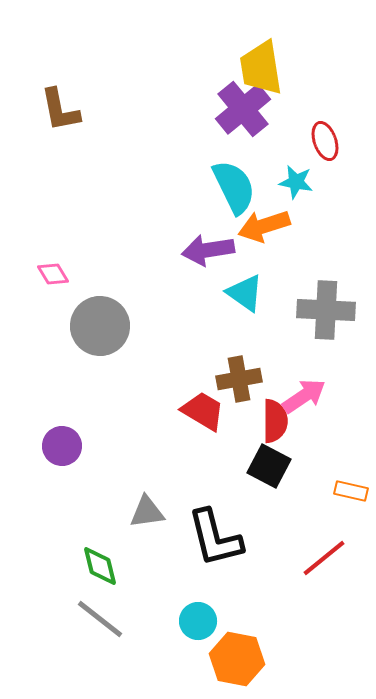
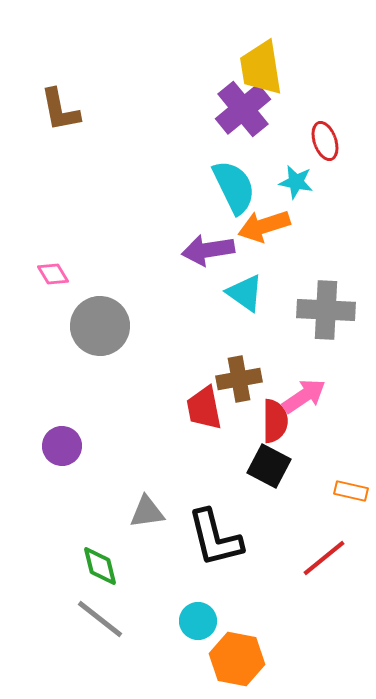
red trapezoid: moved 1 px right, 3 px up; rotated 132 degrees counterclockwise
